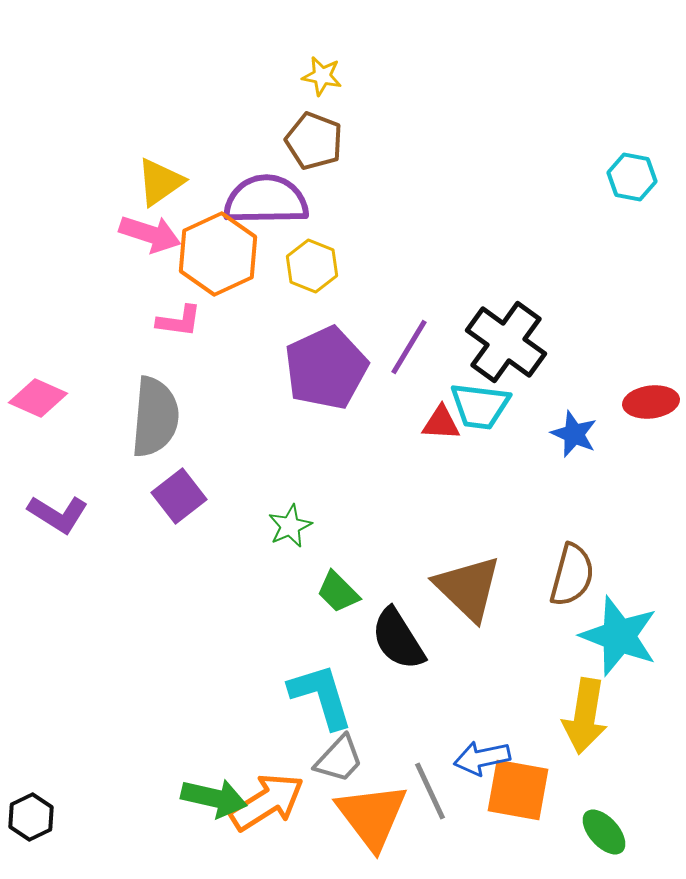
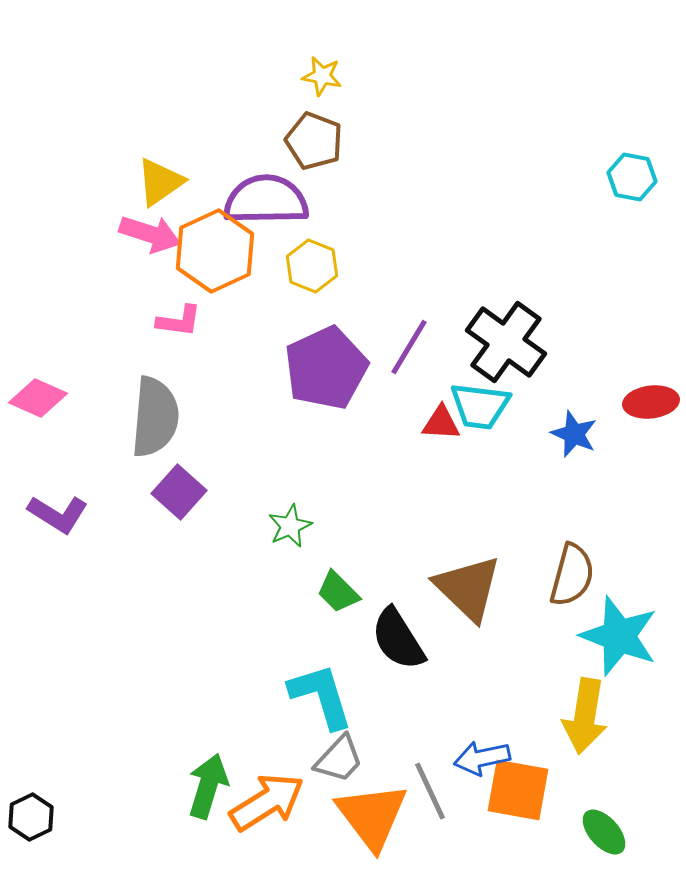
orange hexagon: moved 3 px left, 3 px up
purple square: moved 4 px up; rotated 10 degrees counterclockwise
green arrow: moved 6 px left, 12 px up; rotated 86 degrees counterclockwise
